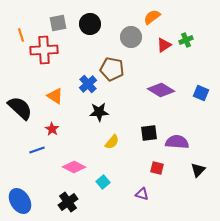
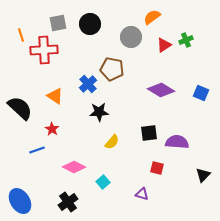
black triangle: moved 5 px right, 5 px down
